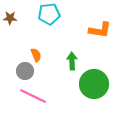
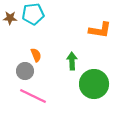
cyan pentagon: moved 16 px left
